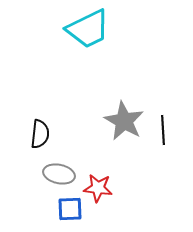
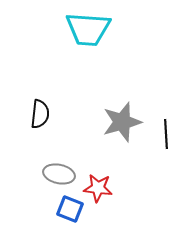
cyan trapezoid: rotated 30 degrees clockwise
gray star: moved 2 px left, 1 px down; rotated 27 degrees clockwise
black line: moved 3 px right, 4 px down
black semicircle: moved 20 px up
blue square: rotated 24 degrees clockwise
